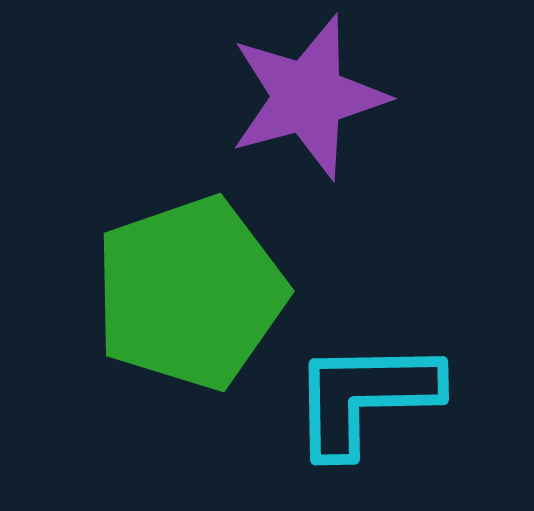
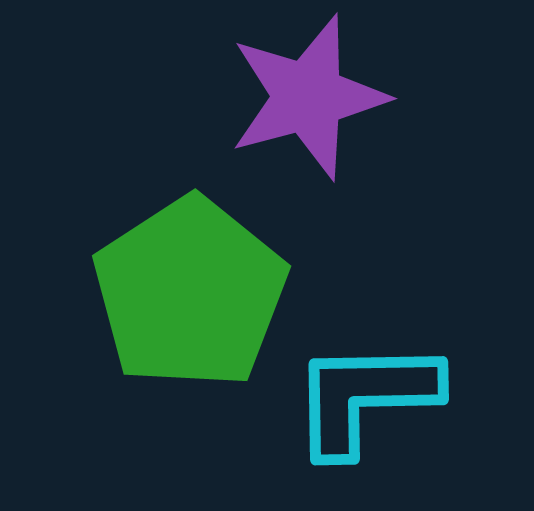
green pentagon: rotated 14 degrees counterclockwise
